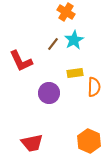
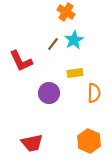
orange semicircle: moved 6 px down
